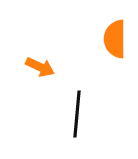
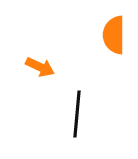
orange semicircle: moved 1 px left, 4 px up
